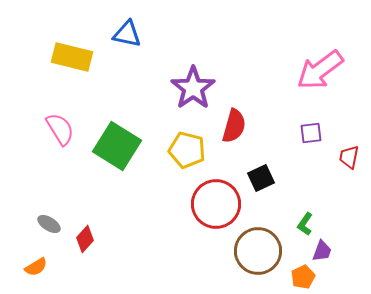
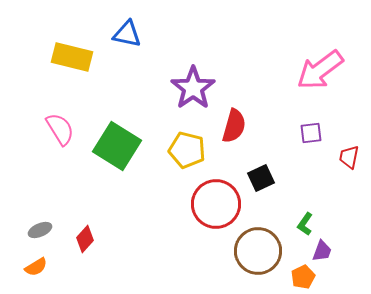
gray ellipse: moved 9 px left, 6 px down; rotated 55 degrees counterclockwise
